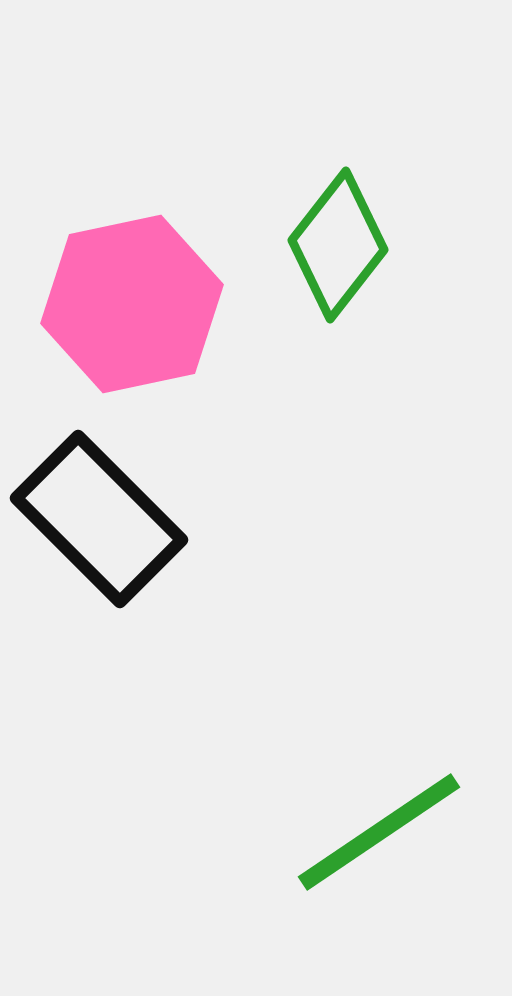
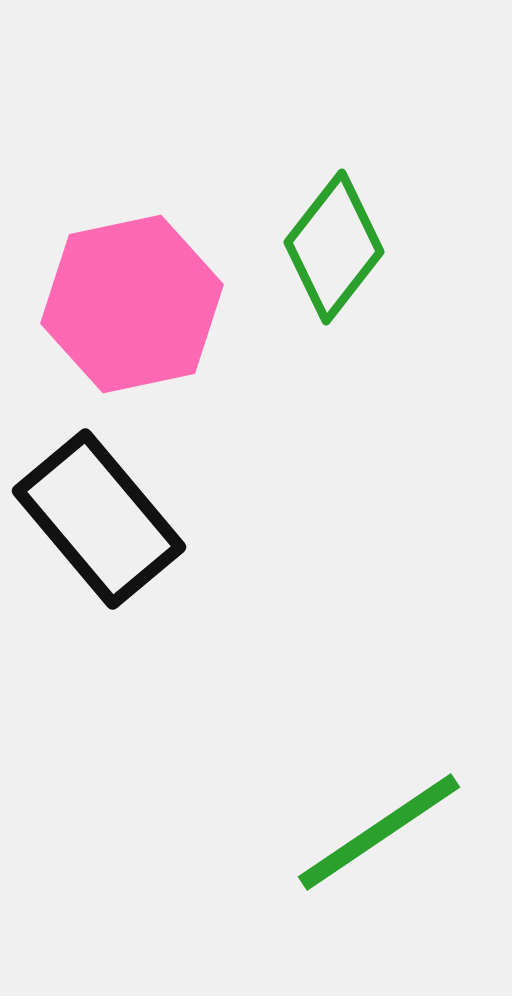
green diamond: moved 4 px left, 2 px down
black rectangle: rotated 5 degrees clockwise
